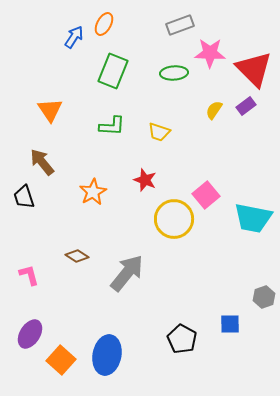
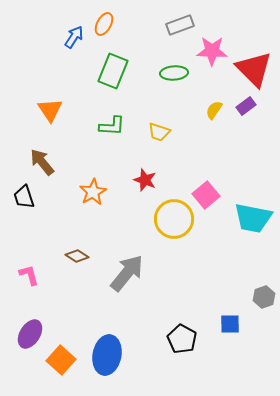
pink star: moved 2 px right, 2 px up
